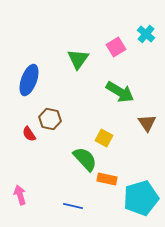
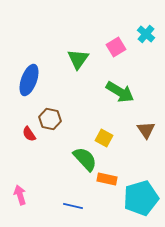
brown triangle: moved 1 px left, 7 px down
